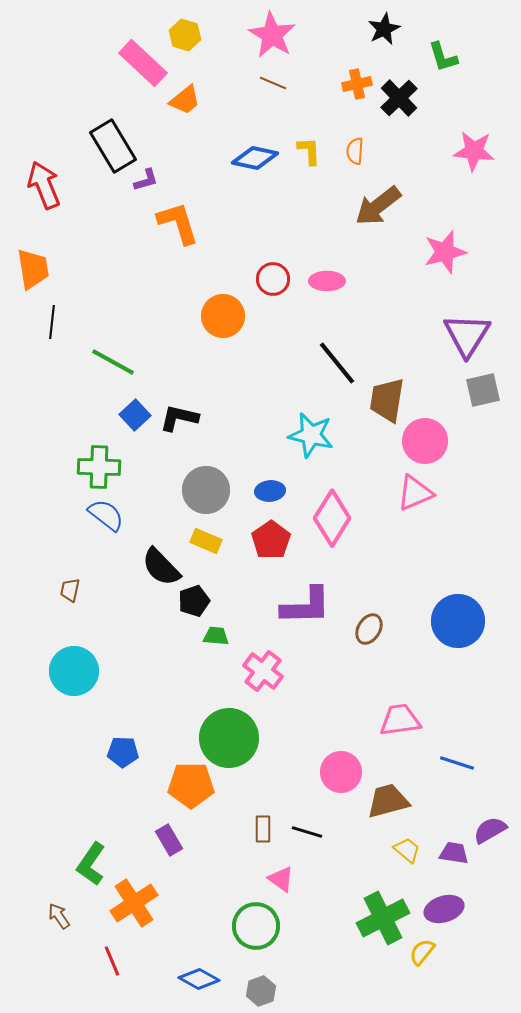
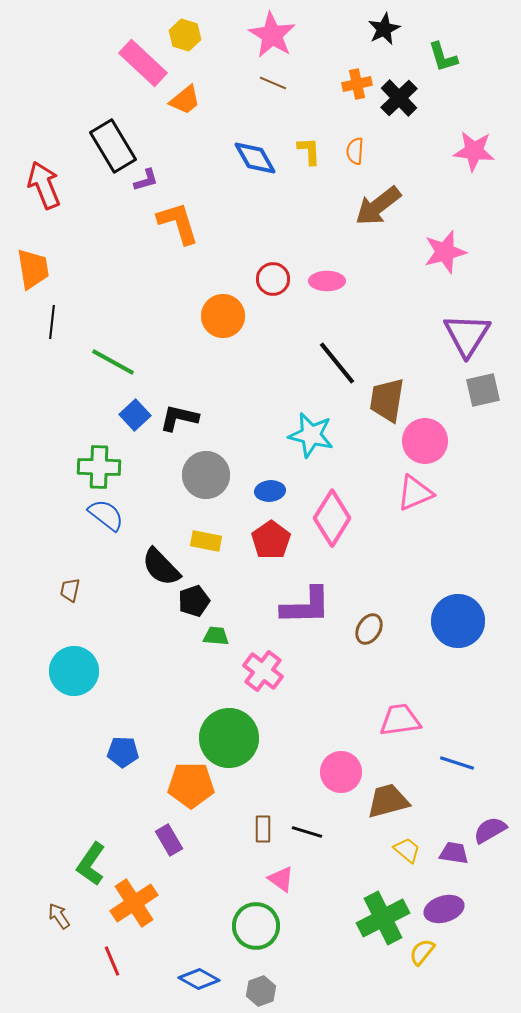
blue diamond at (255, 158): rotated 48 degrees clockwise
gray circle at (206, 490): moved 15 px up
yellow rectangle at (206, 541): rotated 12 degrees counterclockwise
